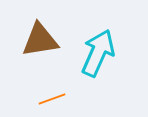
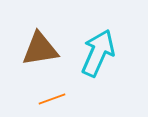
brown triangle: moved 9 px down
